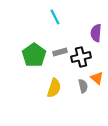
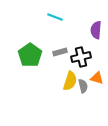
cyan line: rotated 42 degrees counterclockwise
purple semicircle: moved 3 px up
green pentagon: moved 4 px left
orange triangle: rotated 24 degrees counterclockwise
yellow semicircle: moved 16 px right, 7 px up
